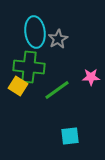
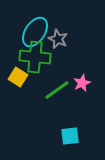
cyan ellipse: rotated 40 degrees clockwise
gray star: rotated 18 degrees counterclockwise
green cross: moved 6 px right, 10 px up
pink star: moved 9 px left, 6 px down; rotated 24 degrees counterclockwise
yellow square: moved 9 px up
